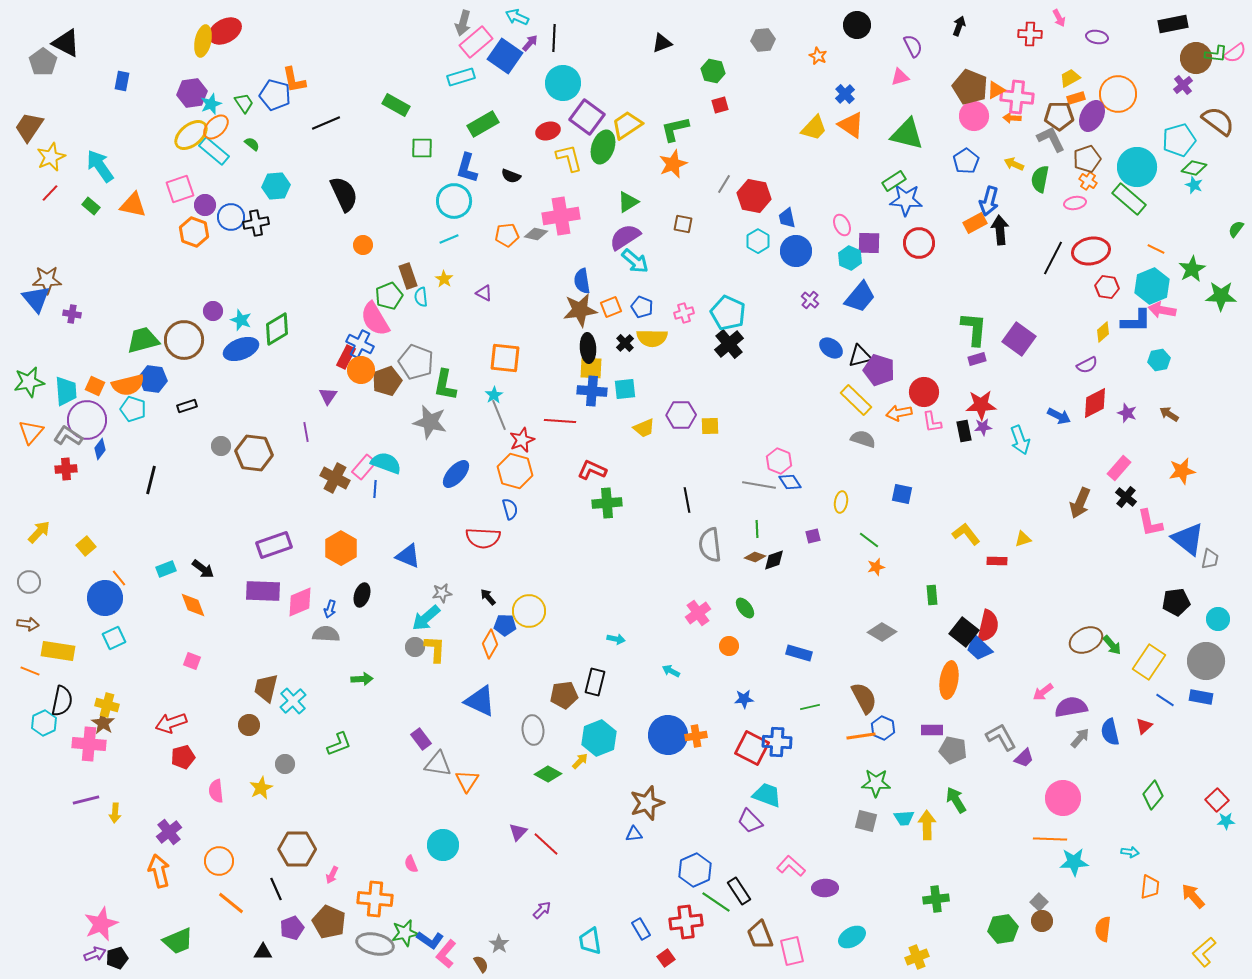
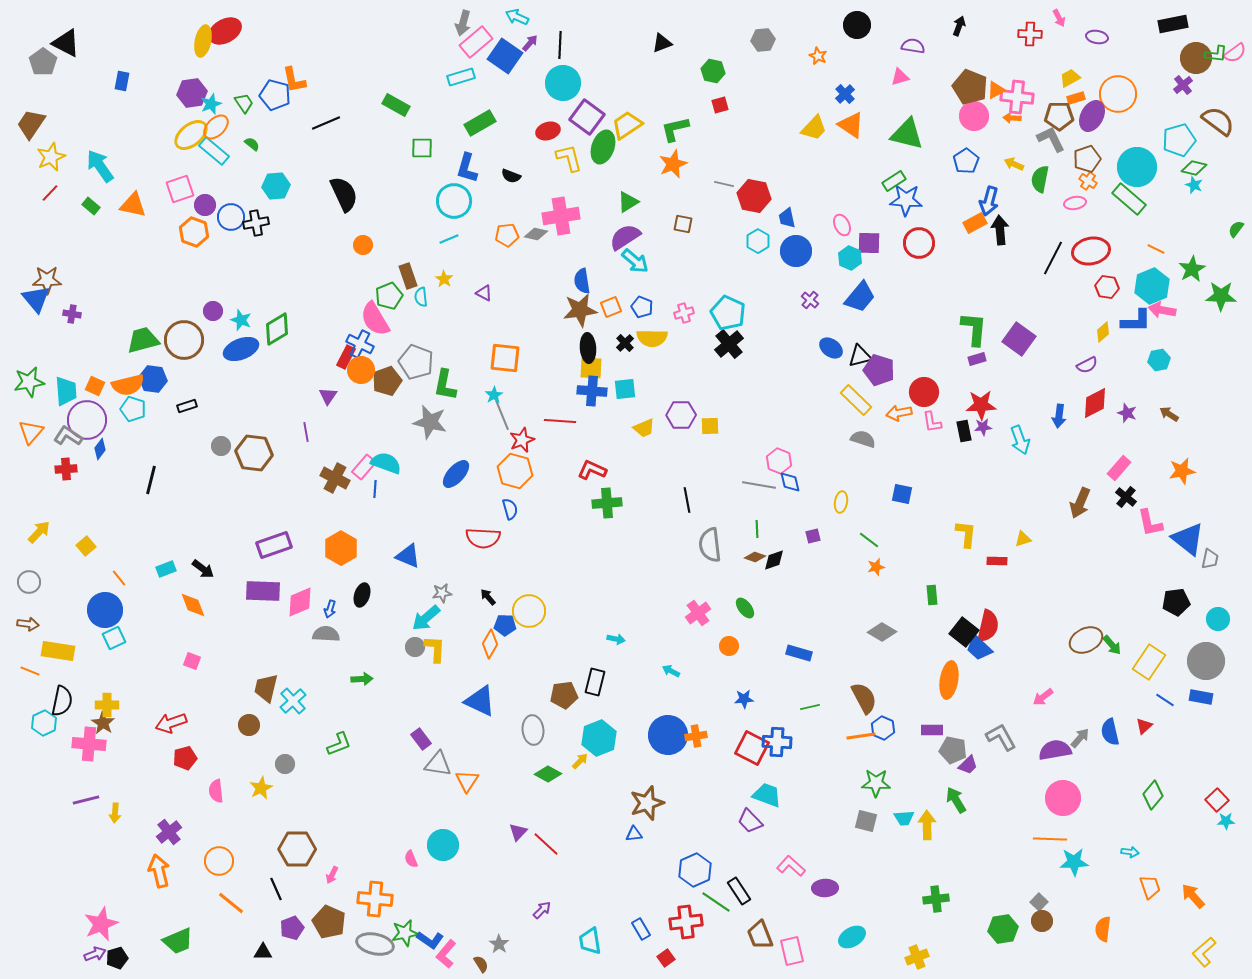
black line at (554, 38): moved 6 px right, 7 px down
purple semicircle at (913, 46): rotated 55 degrees counterclockwise
green rectangle at (483, 124): moved 3 px left, 1 px up
brown trapezoid at (29, 127): moved 2 px right, 3 px up
gray line at (724, 184): rotated 72 degrees clockwise
gray line at (499, 415): moved 3 px right
blue arrow at (1059, 416): rotated 70 degrees clockwise
blue diamond at (790, 482): rotated 20 degrees clockwise
yellow L-shape at (966, 534): rotated 44 degrees clockwise
blue circle at (105, 598): moved 12 px down
pink arrow at (1043, 692): moved 5 px down
yellow cross at (107, 705): rotated 15 degrees counterclockwise
purple semicircle at (1071, 707): moved 16 px left, 43 px down
red pentagon at (183, 757): moved 2 px right, 1 px down
purple trapezoid at (1024, 758): moved 56 px left, 7 px down
pink semicircle at (411, 864): moved 5 px up
orange trapezoid at (1150, 887): rotated 25 degrees counterclockwise
